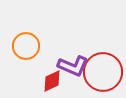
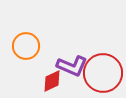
purple L-shape: moved 1 px left
red circle: moved 1 px down
